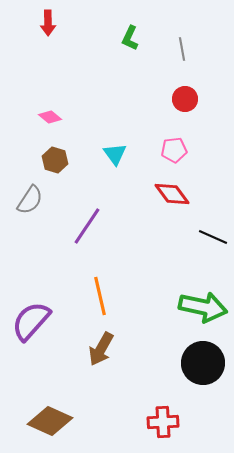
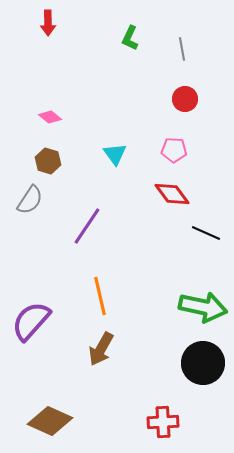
pink pentagon: rotated 10 degrees clockwise
brown hexagon: moved 7 px left, 1 px down
black line: moved 7 px left, 4 px up
